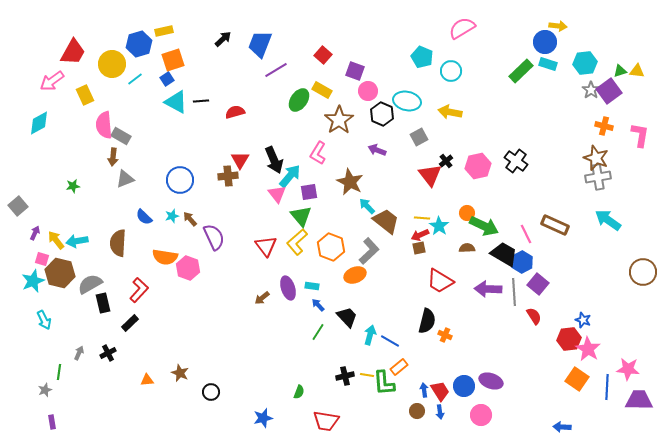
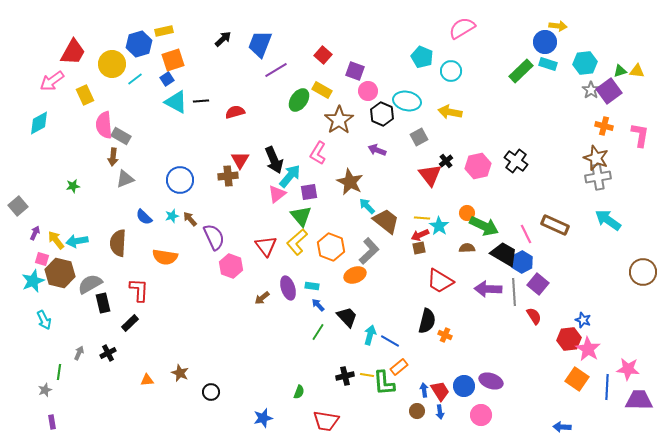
pink triangle at (277, 194): rotated 30 degrees clockwise
pink hexagon at (188, 268): moved 43 px right, 2 px up
red L-shape at (139, 290): rotated 40 degrees counterclockwise
